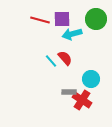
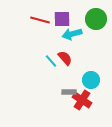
cyan circle: moved 1 px down
